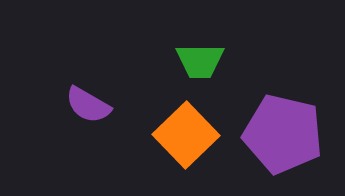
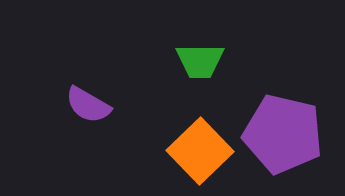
orange square: moved 14 px right, 16 px down
